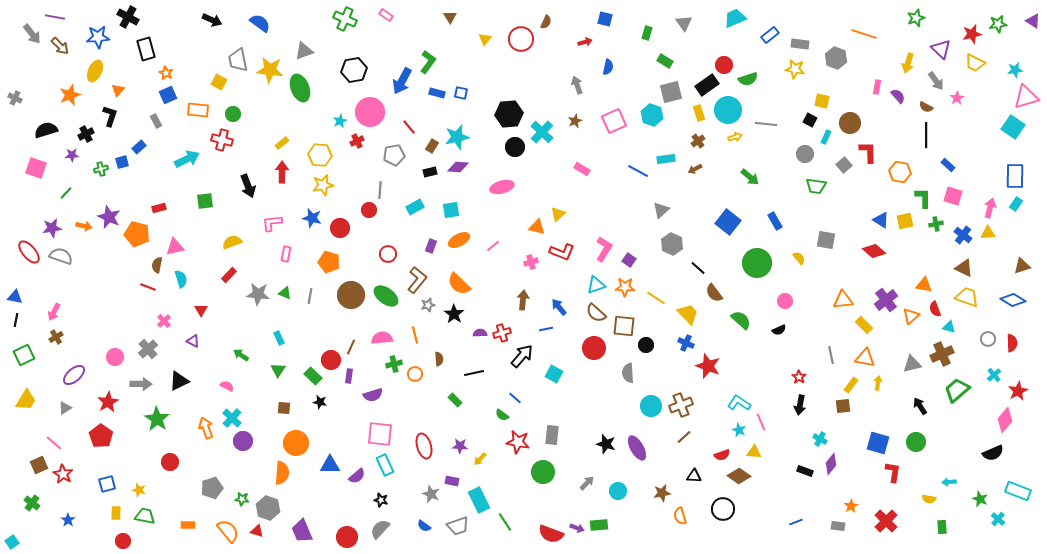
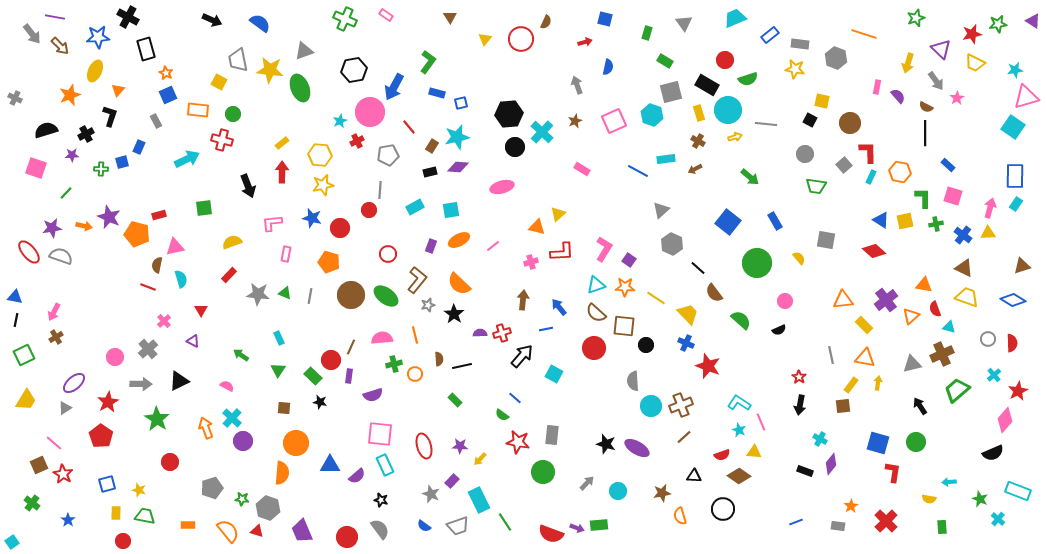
red circle at (724, 65): moved 1 px right, 5 px up
blue arrow at (402, 81): moved 8 px left, 6 px down
black rectangle at (707, 85): rotated 65 degrees clockwise
blue square at (461, 93): moved 10 px down; rotated 24 degrees counterclockwise
black line at (926, 135): moved 1 px left, 2 px up
cyan rectangle at (826, 137): moved 45 px right, 40 px down
brown cross at (698, 141): rotated 24 degrees counterclockwise
blue rectangle at (139, 147): rotated 24 degrees counterclockwise
gray pentagon at (394, 155): moved 6 px left
green cross at (101, 169): rotated 16 degrees clockwise
green square at (205, 201): moved 1 px left, 7 px down
red rectangle at (159, 208): moved 7 px down
red L-shape at (562, 252): rotated 25 degrees counterclockwise
black line at (474, 373): moved 12 px left, 7 px up
gray semicircle at (628, 373): moved 5 px right, 8 px down
purple ellipse at (74, 375): moved 8 px down
purple ellipse at (637, 448): rotated 30 degrees counterclockwise
purple rectangle at (452, 481): rotated 56 degrees counterclockwise
gray semicircle at (380, 529): rotated 100 degrees clockwise
